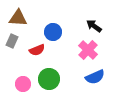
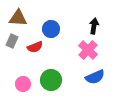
black arrow: rotated 63 degrees clockwise
blue circle: moved 2 px left, 3 px up
red semicircle: moved 2 px left, 3 px up
green circle: moved 2 px right, 1 px down
